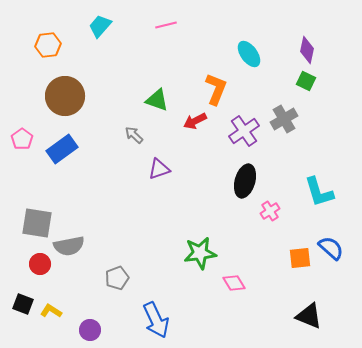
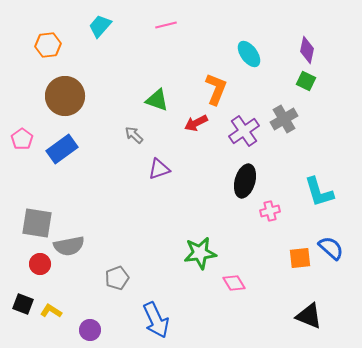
red arrow: moved 1 px right, 2 px down
pink cross: rotated 18 degrees clockwise
